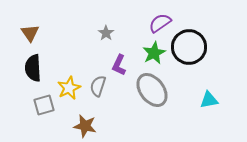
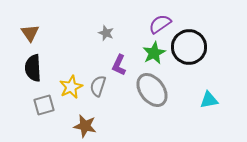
purple semicircle: moved 1 px down
gray star: rotated 14 degrees counterclockwise
yellow star: moved 2 px right, 1 px up
